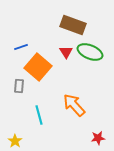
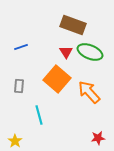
orange square: moved 19 px right, 12 px down
orange arrow: moved 15 px right, 13 px up
